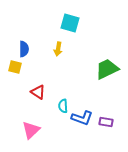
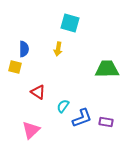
green trapezoid: rotated 25 degrees clockwise
cyan semicircle: rotated 40 degrees clockwise
blue L-shape: rotated 40 degrees counterclockwise
